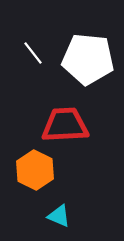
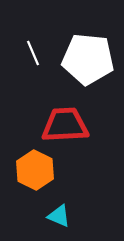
white line: rotated 15 degrees clockwise
